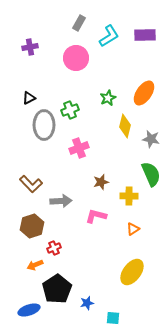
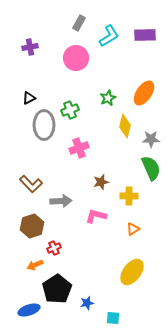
gray star: rotated 12 degrees counterclockwise
green semicircle: moved 6 px up
